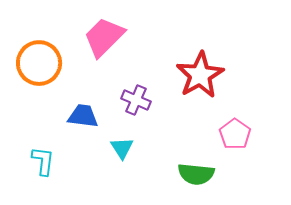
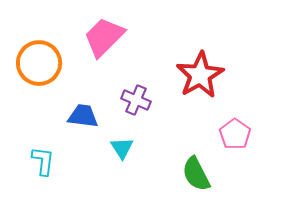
green semicircle: rotated 57 degrees clockwise
